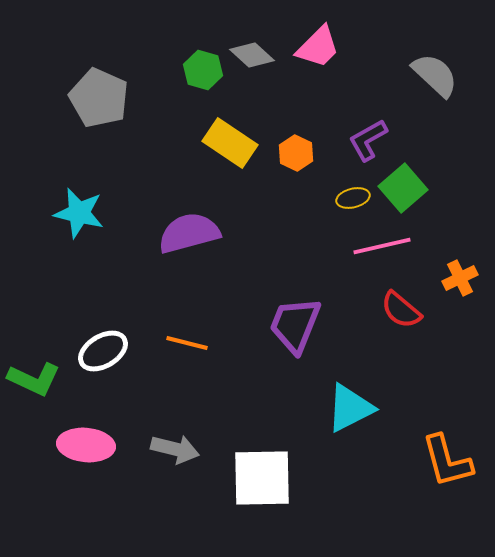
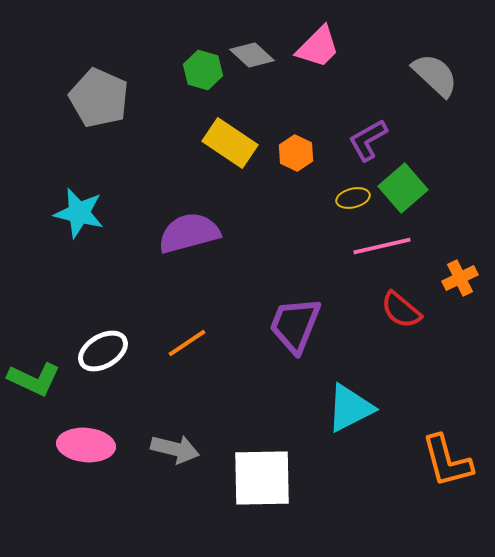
orange line: rotated 48 degrees counterclockwise
